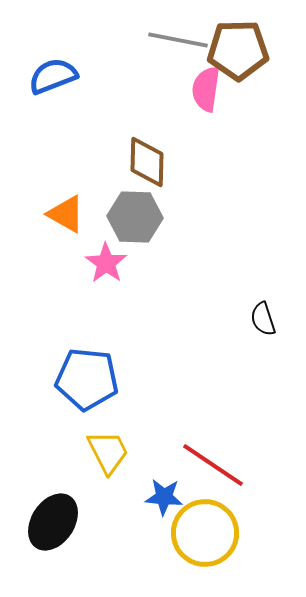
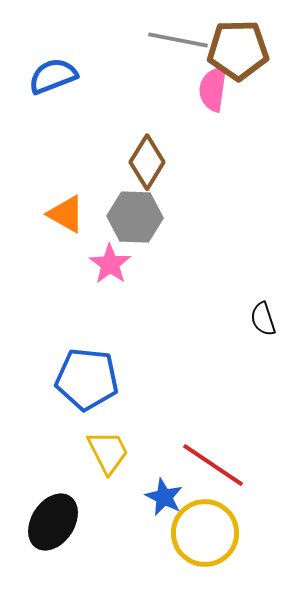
pink semicircle: moved 7 px right
brown diamond: rotated 30 degrees clockwise
pink star: moved 4 px right, 1 px down
blue star: rotated 21 degrees clockwise
